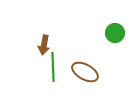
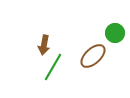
green line: rotated 32 degrees clockwise
brown ellipse: moved 8 px right, 16 px up; rotated 72 degrees counterclockwise
